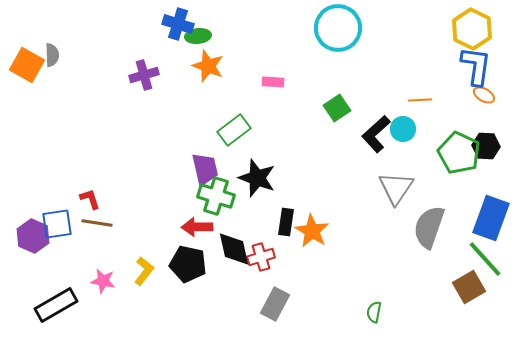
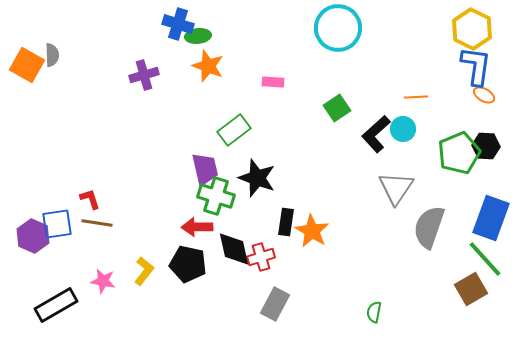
orange line at (420, 100): moved 4 px left, 3 px up
green pentagon at (459, 153): rotated 24 degrees clockwise
brown square at (469, 287): moved 2 px right, 2 px down
